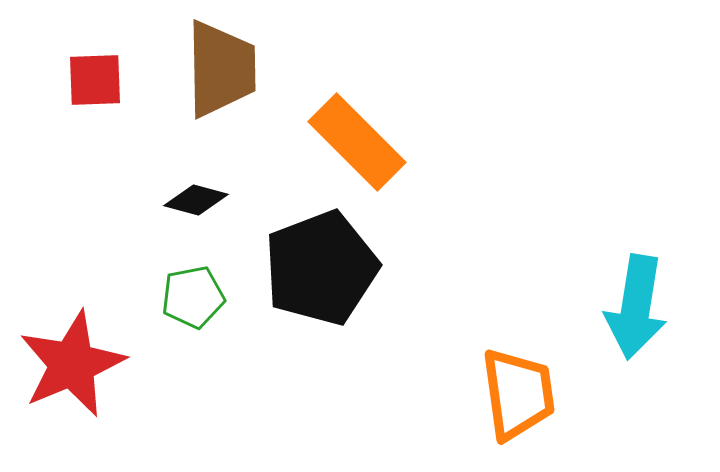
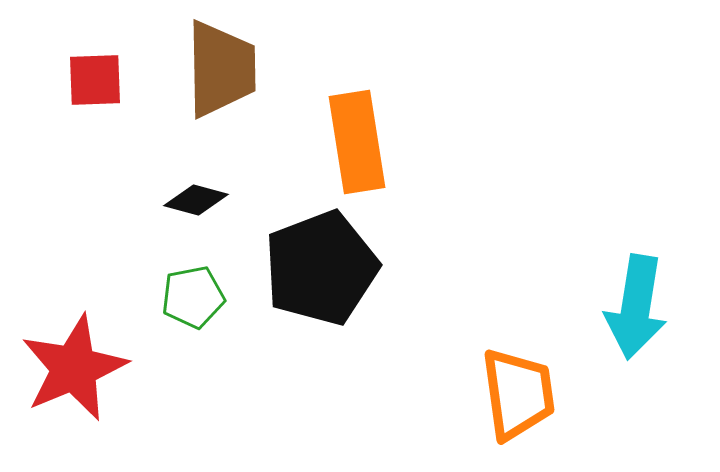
orange rectangle: rotated 36 degrees clockwise
red star: moved 2 px right, 4 px down
